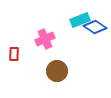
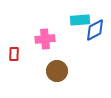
cyan rectangle: rotated 18 degrees clockwise
blue diamond: moved 3 px down; rotated 60 degrees counterclockwise
pink cross: rotated 18 degrees clockwise
